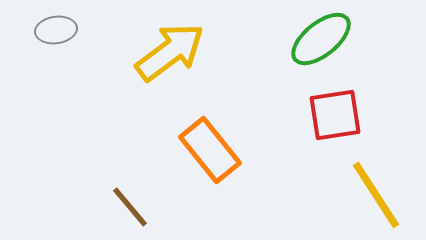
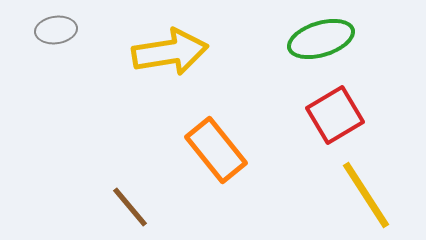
green ellipse: rotated 22 degrees clockwise
yellow arrow: rotated 28 degrees clockwise
red square: rotated 22 degrees counterclockwise
orange rectangle: moved 6 px right
yellow line: moved 10 px left
